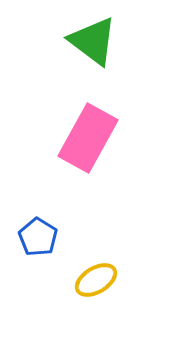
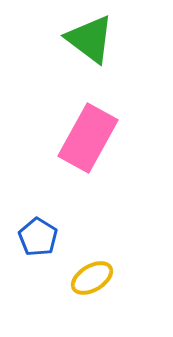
green triangle: moved 3 px left, 2 px up
yellow ellipse: moved 4 px left, 2 px up
